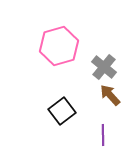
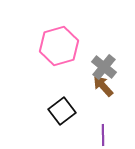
brown arrow: moved 7 px left, 9 px up
